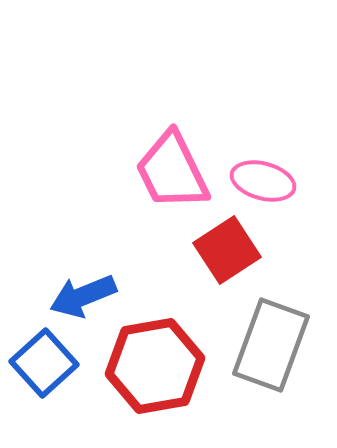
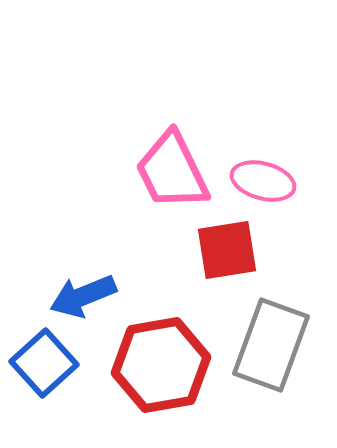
red square: rotated 24 degrees clockwise
red hexagon: moved 6 px right, 1 px up
